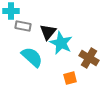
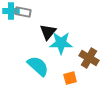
gray rectangle: moved 14 px up
cyan star: rotated 25 degrees counterclockwise
cyan semicircle: moved 6 px right, 9 px down
